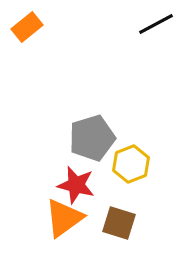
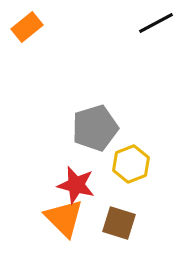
black line: moved 1 px up
gray pentagon: moved 3 px right, 10 px up
orange triangle: rotated 39 degrees counterclockwise
